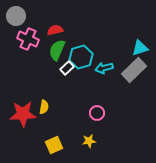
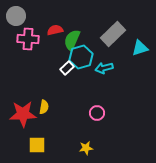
pink cross: rotated 20 degrees counterclockwise
green semicircle: moved 15 px right, 10 px up
gray rectangle: moved 21 px left, 36 px up
yellow star: moved 3 px left, 7 px down
yellow square: moved 17 px left; rotated 24 degrees clockwise
